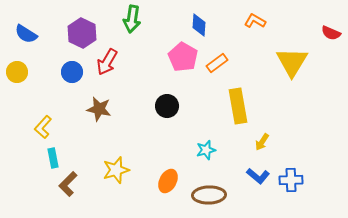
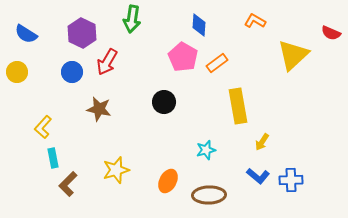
yellow triangle: moved 1 px right, 7 px up; rotated 16 degrees clockwise
black circle: moved 3 px left, 4 px up
